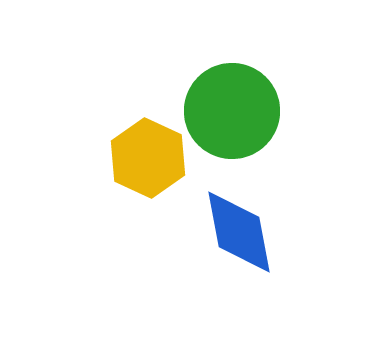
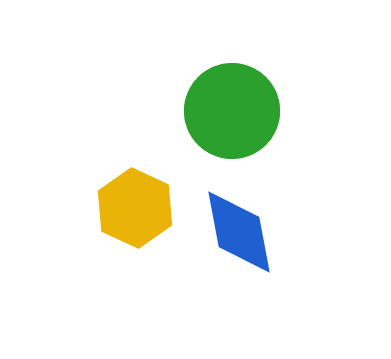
yellow hexagon: moved 13 px left, 50 px down
